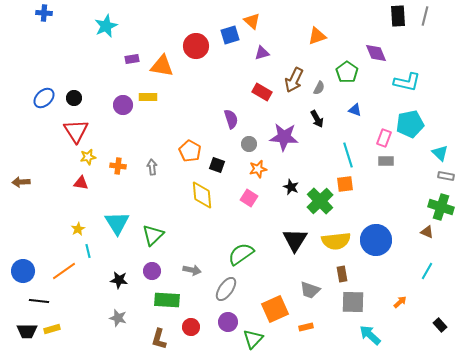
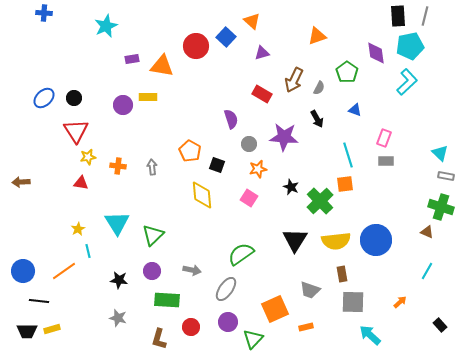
blue square at (230, 35): moved 4 px left, 2 px down; rotated 30 degrees counterclockwise
purple diamond at (376, 53): rotated 15 degrees clockwise
cyan L-shape at (407, 82): rotated 56 degrees counterclockwise
red rectangle at (262, 92): moved 2 px down
cyan pentagon at (410, 124): moved 78 px up
